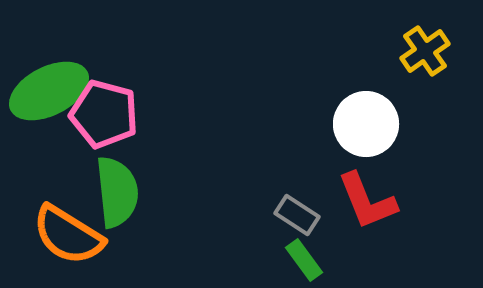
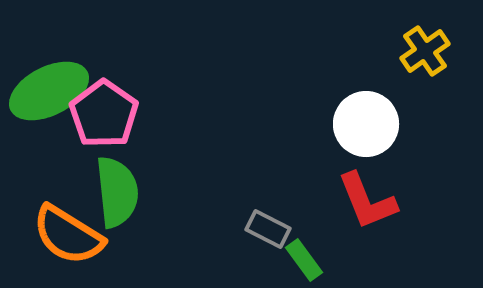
pink pentagon: rotated 20 degrees clockwise
gray rectangle: moved 29 px left, 14 px down; rotated 6 degrees counterclockwise
